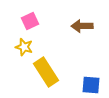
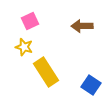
blue square: rotated 30 degrees clockwise
